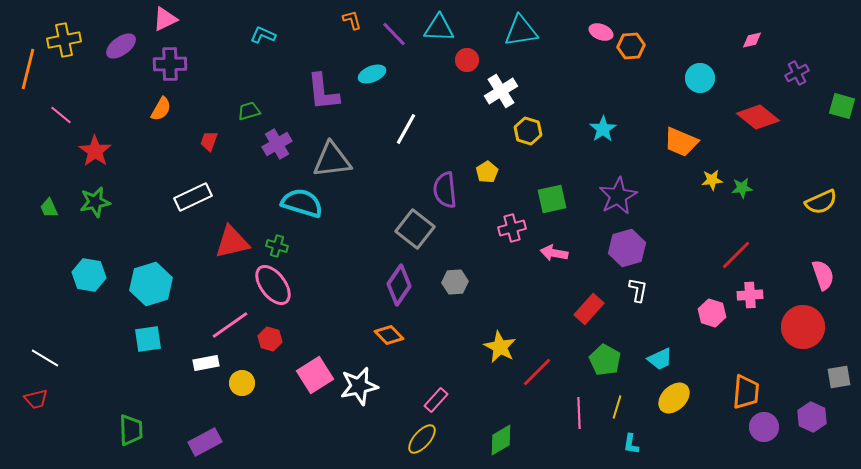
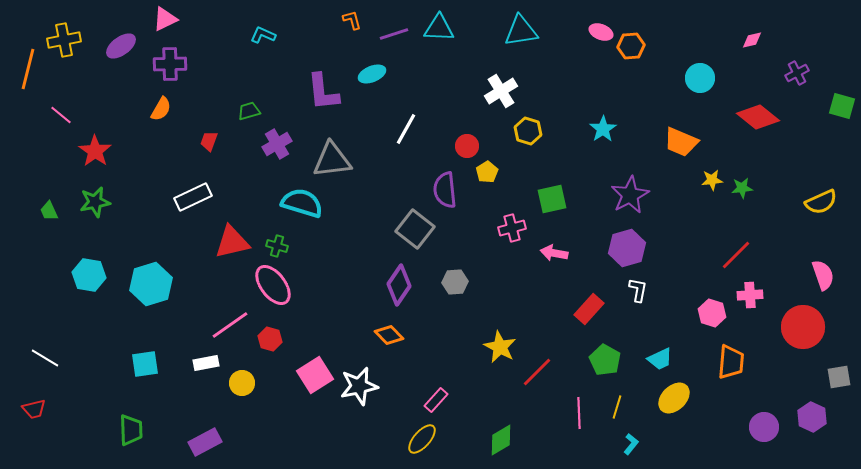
purple line at (394, 34): rotated 64 degrees counterclockwise
red circle at (467, 60): moved 86 px down
purple star at (618, 196): moved 12 px right, 1 px up
green trapezoid at (49, 208): moved 3 px down
cyan square at (148, 339): moved 3 px left, 25 px down
orange trapezoid at (746, 392): moved 15 px left, 30 px up
red trapezoid at (36, 399): moved 2 px left, 10 px down
cyan L-shape at (631, 444): rotated 150 degrees counterclockwise
